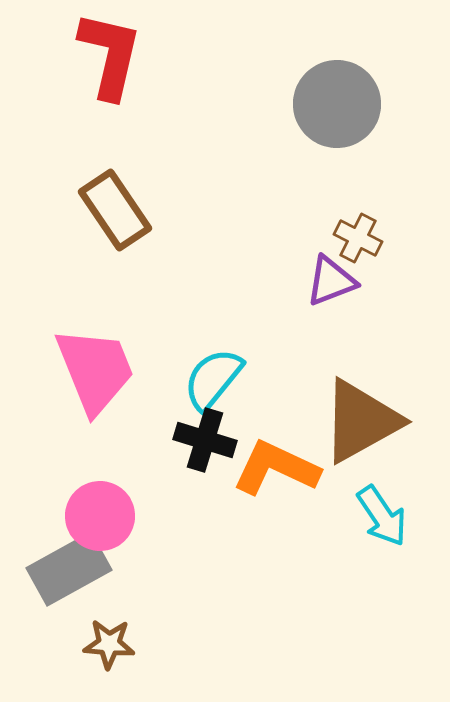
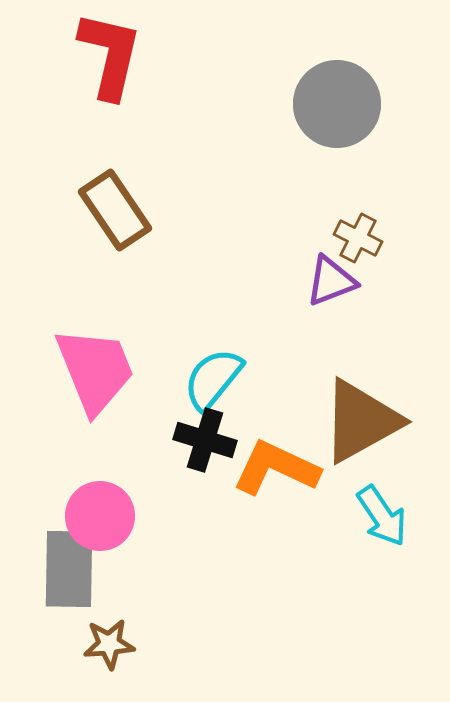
gray rectangle: rotated 60 degrees counterclockwise
brown star: rotated 9 degrees counterclockwise
